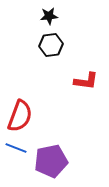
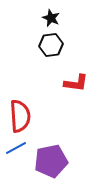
black star: moved 2 px right, 2 px down; rotated 30 degrees clockwise
red L-shape: moved 10 px left, 2 px down
red semicircle: rotated 24 degrees counterclockwise
blue line: rotated 50 degrees counterclockwise
